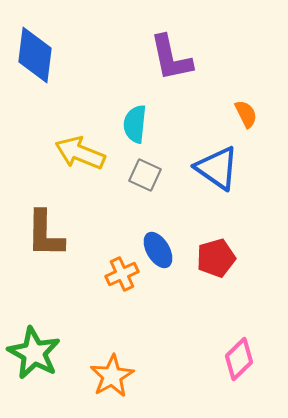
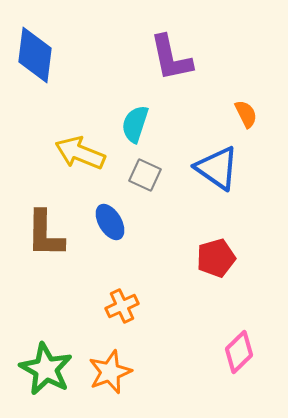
cyan semicircle: rotated 12 degrees clockwise
blue ellipse: moved 48 px left, 28 px up
orange cross: moved 32 px down
green star: moved 12 px right, 16 px down
pink diamond: moved 7 px up
orange star: moved 2 px left, 4 px up; rotated 9 degrees clockwise
